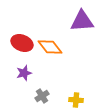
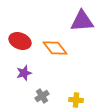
red ellipse: moved 2 px left, 2 px up
orange diamond: moved 5 px right, 1 px down
